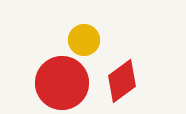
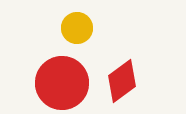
yellow circle: moved 7 px left, 12 px up
